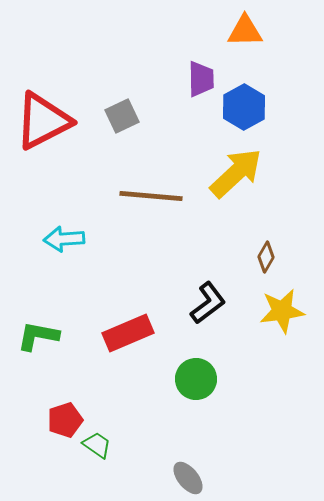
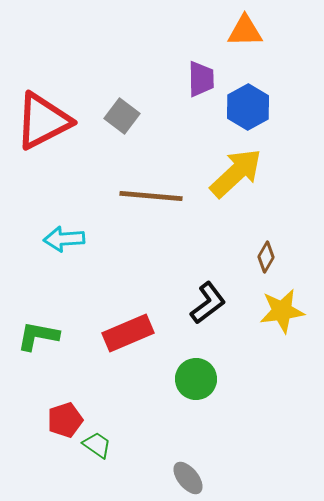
blue hexagon: moved 4 px right
gray square: rotated 28 degrees counterclockwise
